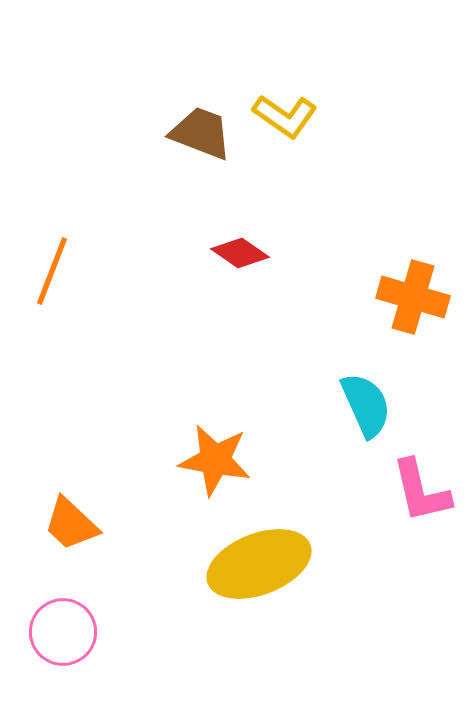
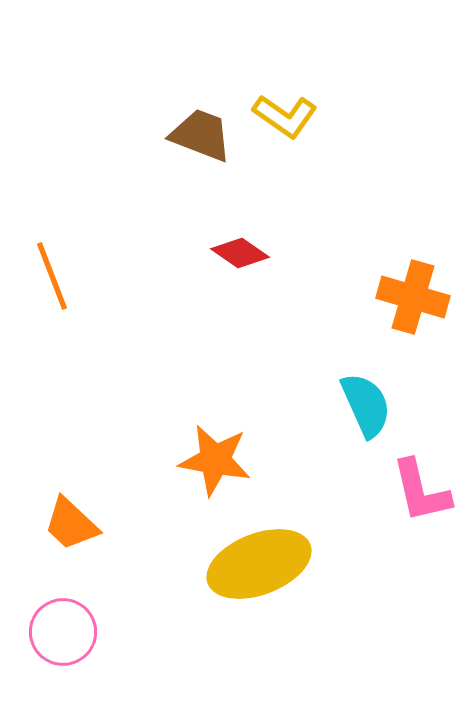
brown trapezoid: moved 2 px down
orange line: moved 5 px down; rotated 42 degrees counterclockwise
